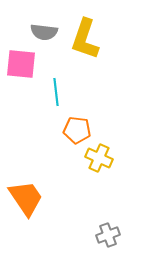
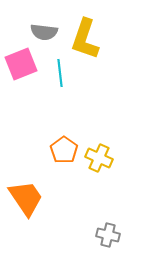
pink square: rotated 28 degrees counterclockwise
cyan line: moved 4 px right, 19 px up
orange pentagon: moved 13 px left, 20 px down; rotated 28 degrees clockwise
gray cross: rotated 35 degrees clockwise
